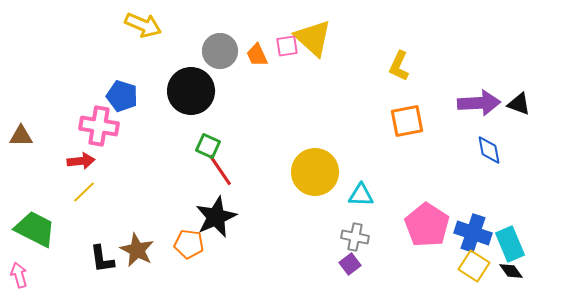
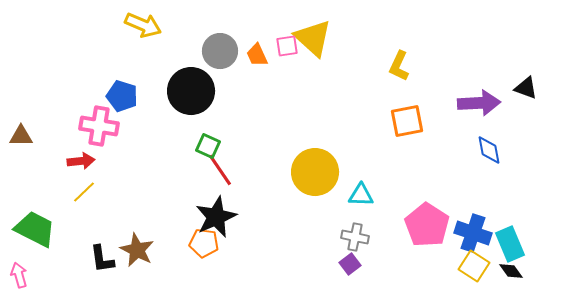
black triangle: moved 7 px right, 16 px up
orange pentagon: moved 15 px right, 1 px up
